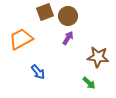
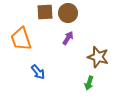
brown square: rotated 18 degrees clockwise
brown circle: moved 3 px up
orange trapezoid: rotated 80 degrees counterclockwise
brown star: rotated 10 degrees clockwise
green arrow: rotated 64 degrees clockwise
